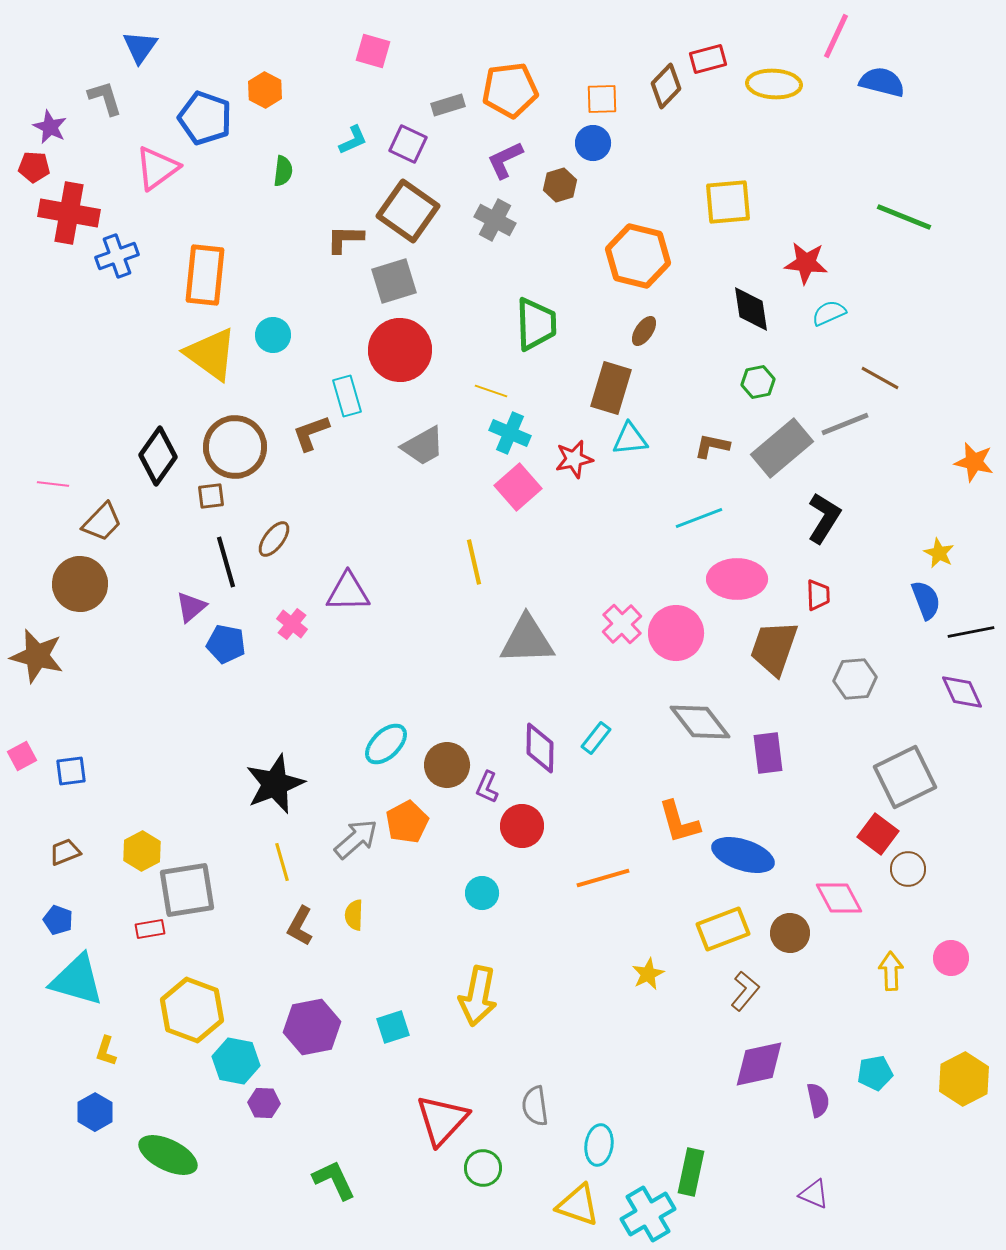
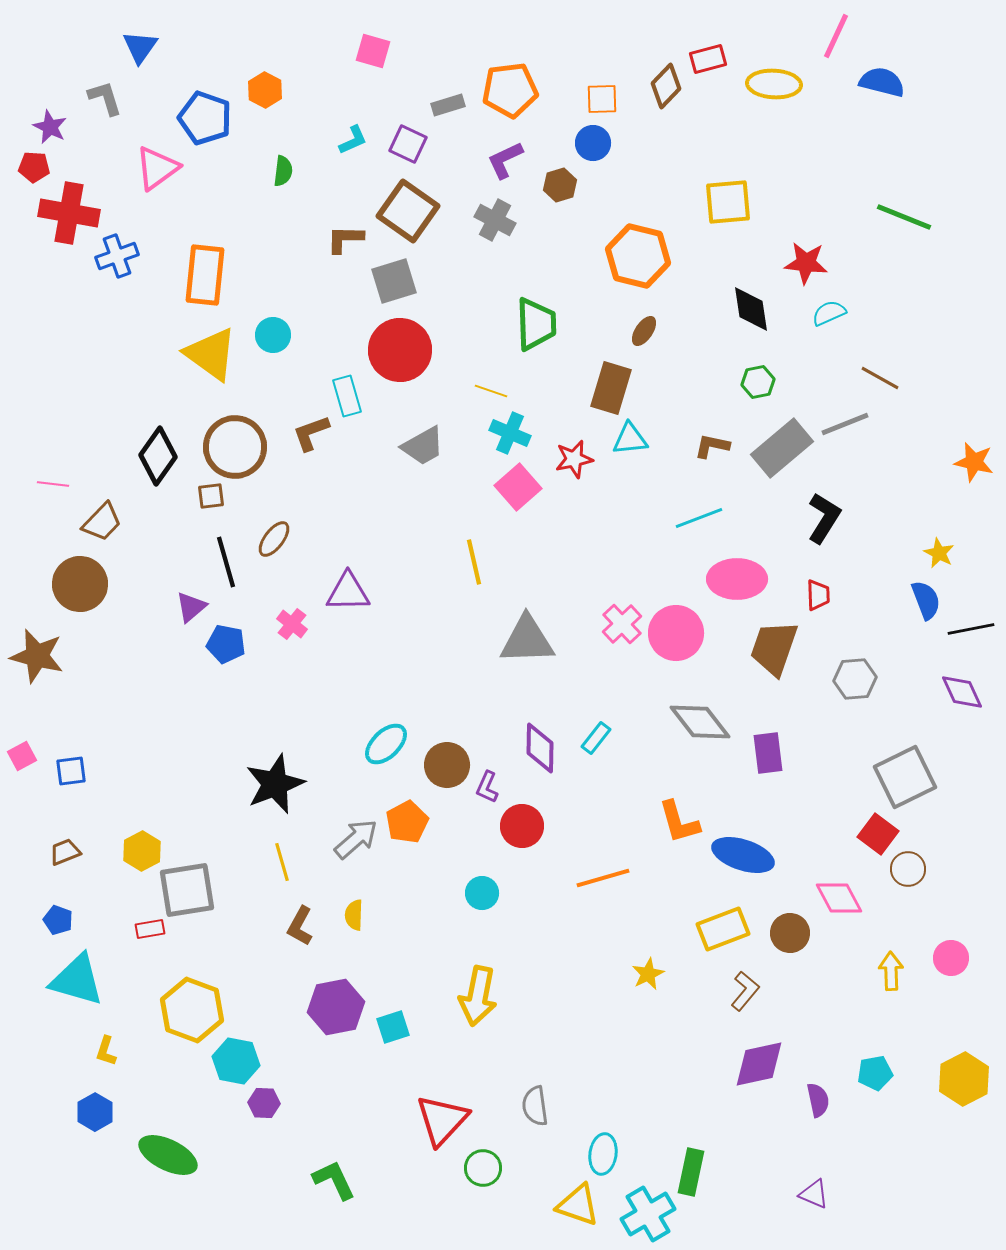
black line at (971, 632): moved 3 px up
purple hexagon at (312, 1027): moved 24 px right, 20 px up
cyan ellipse at (599, 1145): moved 4 px right, 9 px down
